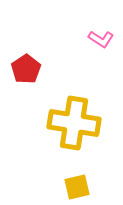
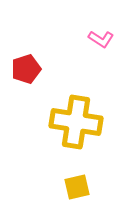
red pentagon: rotated 16 degrees clockwise
yellow cross: moved 2 px right, 1 px up
